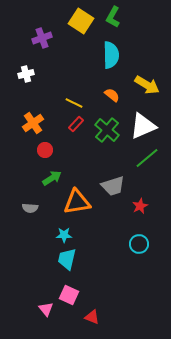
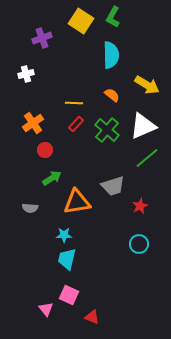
yellow line: rotated 24 degrees counterclockwise
